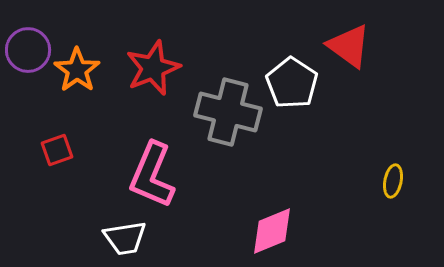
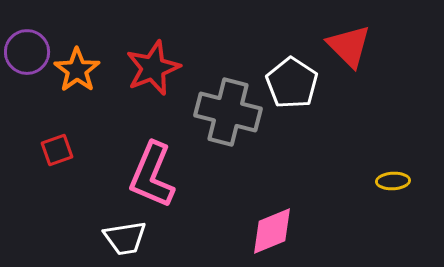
red triangle: rotated 9 degrees clockwise
purple circle: moved 1 px left, 2 px down
yellow ellipse: rotated 76 degrees clockwise
